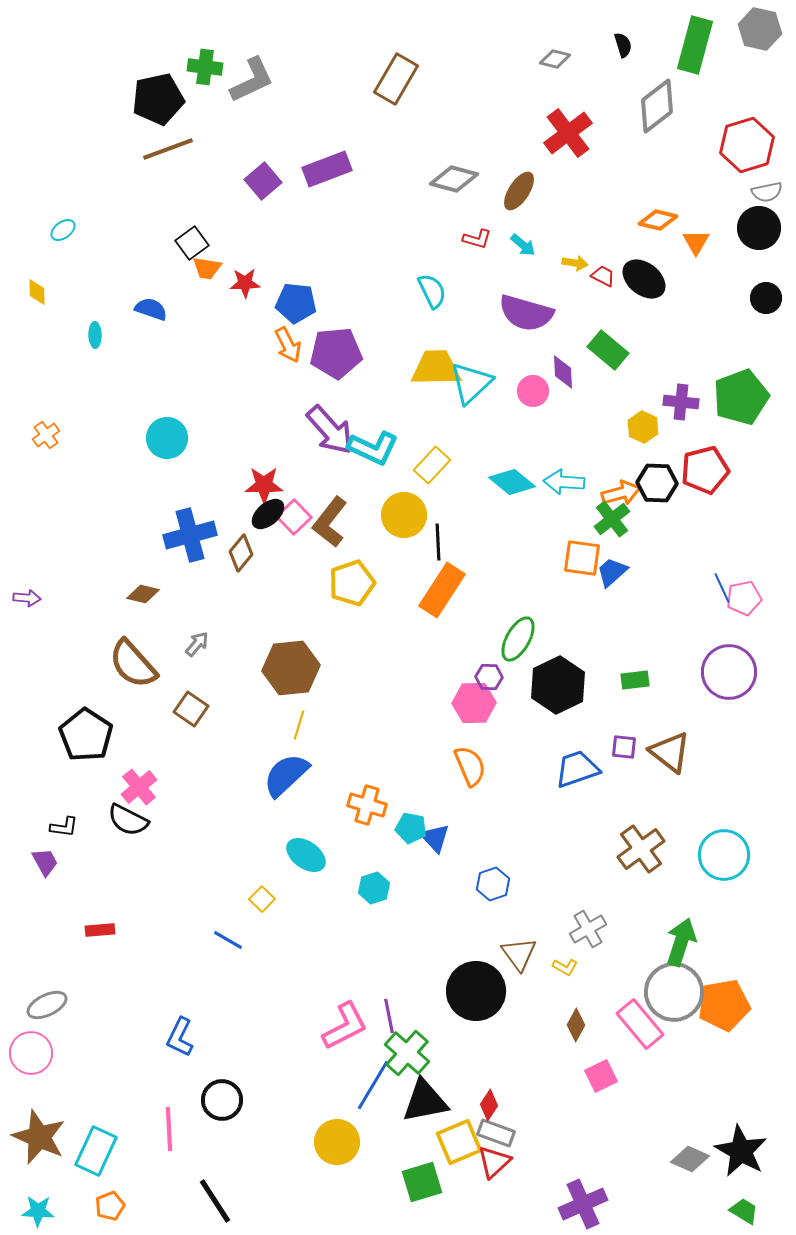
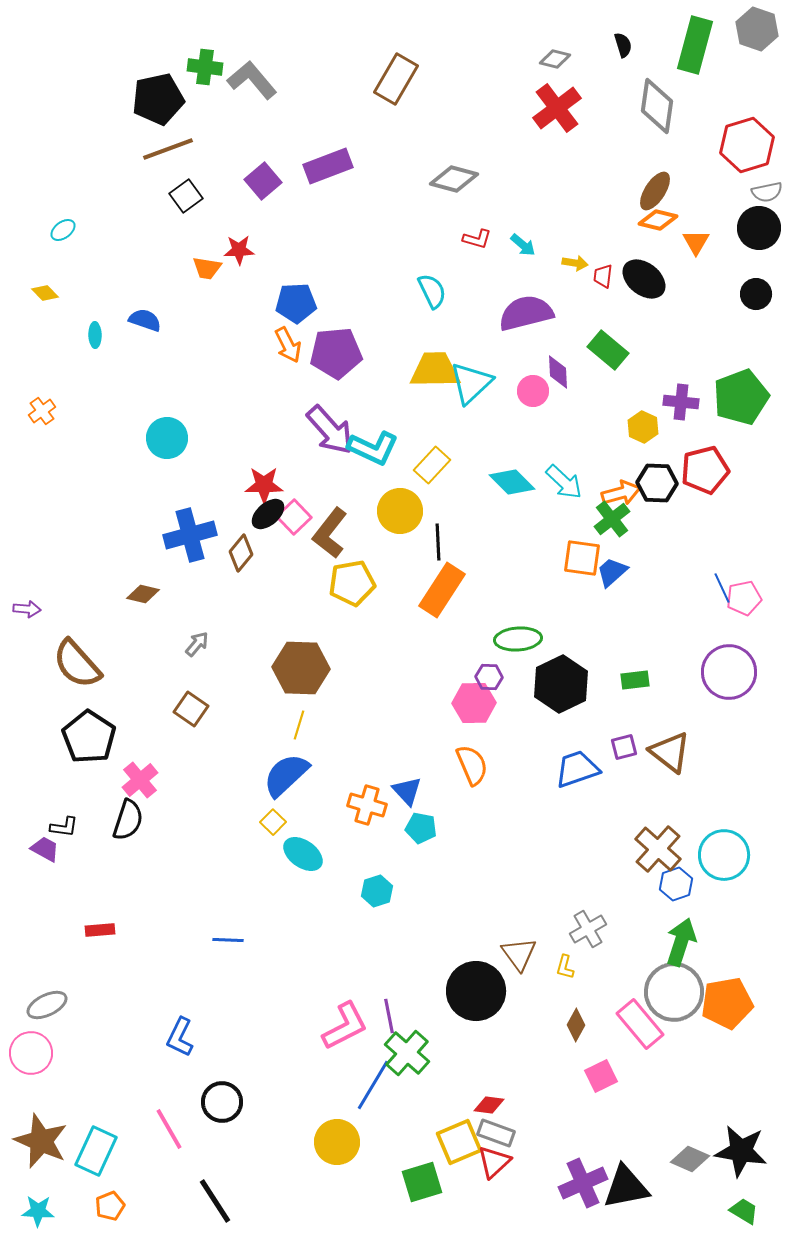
gray hexagon at (760, 29): moved 3 px left; rotated 6 degrees clockwise
gray L-shape at (252, 80): rotated 105 degrees counterclockwise
gray diamond at (657, 106): rotated 44 degrees counterclockwise
red cross at (568, 133): moved 11 px left, 25 px up
purple rectangle at (327, 169): moved 1 px right, 3 px up
brown ellipse at (519, 191): moved 136 px right
black square at (192, 243): moved 6 px left, 47 px up
red trapezoid at (603, 276): rotated 110 degrees counterclockwise
red star at (245, 283): moved 6 px left, 33 px up
yellow diamond at (37, 292): moved 8 px right, 1 px down; rotated 44 degrees counterclockwise
black circle at (766, 298): moved 10 px left, 4 px up
blue pentagon at (296, 303): rotated 9 degrees counterclockwise
blue semicircle at (151, 309): moved 6 px left, 11 px down
purple semicircle at (526, 313): rotated 150 degrees clockwise
yellow trapezoid at (436, 368): moved 1 px left, 2 px down
purple diamond at (563, 372): moved 5 px left
orange cross at (46, 435): moved 4 px left, 24 px up
cyan diamond at (512, 482): rotated 6 degrees clockwise
cyan arrow at (564, 482): rotated 141 degrees counterclockwise
yellow circle at (404, 515): moved 4 px left, 4 px up
brown L-shape at (330, 522): moved 11 px down
yellow pentagon at (352, 583): rotated 9 degrees clockwise
purple arrow at (27, 598): moved 11 px down
green ellipse at (518, 639): rotated 57 degrees clockwise
brown semicircle at (133, 664): moved 56 px left
brown hexagon at (291, 668): moved 10 px right; rotated 8 degrees clockwise
black hexagon at (558, 685): moved 3 px right, 1 px up
black pentagon at (86, 735): moved 3 px right, 2 px down
purple square at (624, 747): rotated 20 degrees counterclockwise
orange semicircle at (470, 766): moved 2 px right, 1 px up
pink cross at (139, 787): moved 1 px right, 7 px up
black semicircle at (128, 820): rotated 99 degrees counterclockwise
cyan pentagon at (411, 828): moved 10 px right
blue triangle at (435, 838): moved 28 px left, 47 px up
brown cross at (641, 849): moved 17 px right; rotated 12 degrees counterclockwise
cyan ellipse at (306, 855): moved 3 px left, 1 px up
purple trapezoid at (45, 862): moved 13 px up; rotated 32 degrees counterclockwise
blue hexagon at (493, 884): moved 183 px right
cyan hexagon at (374, 888): moved 3 px right, 3 px down
yellow square at (262, 899): moved 11 px right, 77 px up
blue line at (228, 940): rotated 28 degrees counterclockwise
yellow L-shape at (565, 967): rotated 75 degrees clockwise
orange pentagon at (724, 1005): moved 3 px right, 2 px up
black circle at (222, 1100): moved 2 px down
black triangle at (425, 1101): moved 201 px right, 86 px down
red diamond at (489, 1105): rotated 64 degrees clockwise
pink line at (169, 1129): rotated 27 degrees counterclockwise
brown star at (39, 1137): moved 2 px right, 4 px down
black star at (741, 1151): rotated 20 degrees counterclockwise
purple cross at (583, 1204): moved 21 px up
